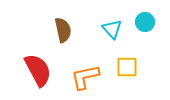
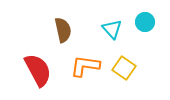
yellow square: moved 3 px left, 1 px down; rotated 35 degrees clockwise
orange L-shape: moved 11 px up; rotated 20 degrees clockwise
